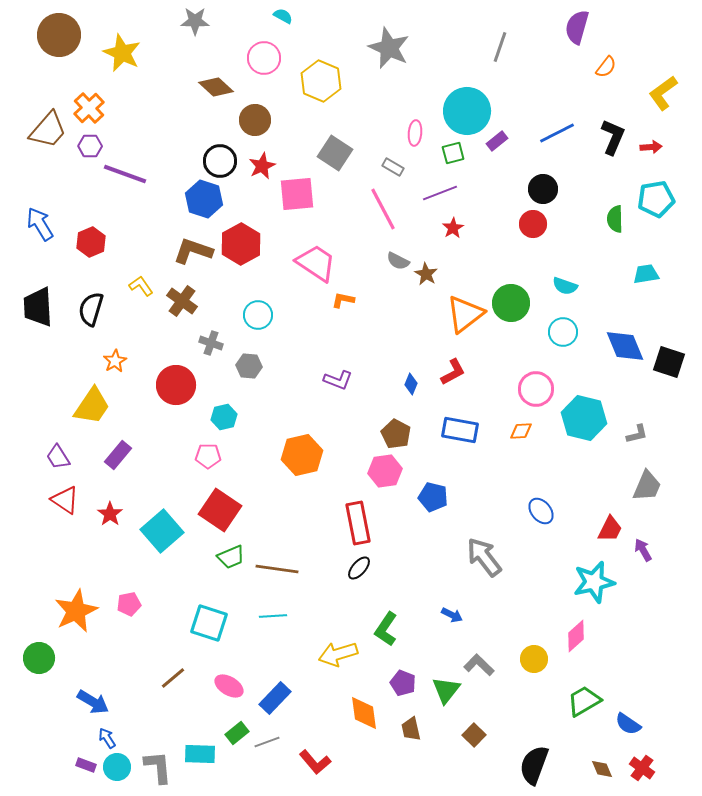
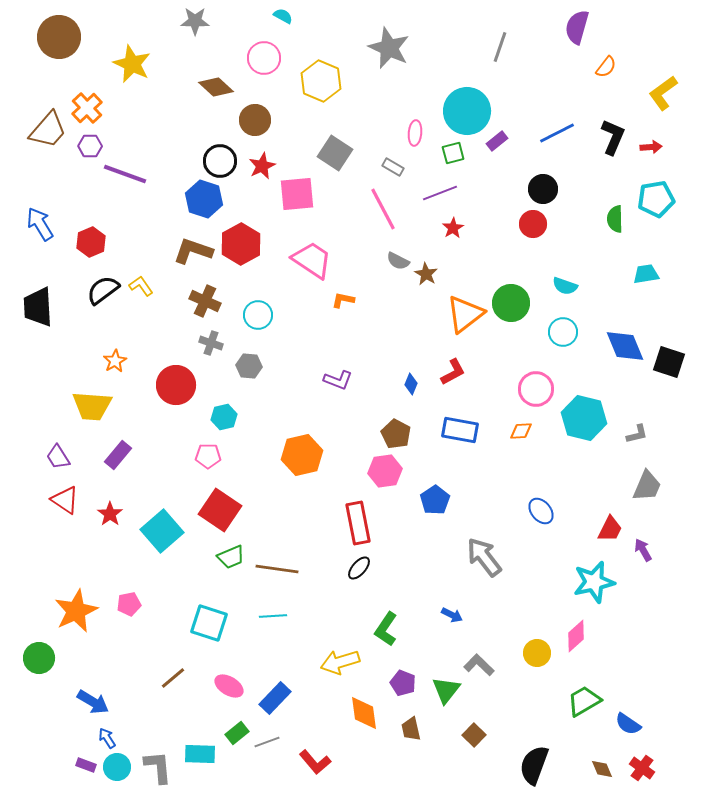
brown circle at (59, 35): moved 2 px down
yellow star at (122, 53): moved 10 px right, 11 px down
orange cross at (89, 108): moved 2 px left
pink trapezoid at (316, 263): moved 4 px left, 3 px up
brown cross at (182, 301): moved 23 px right; rotated 12 degrees counterclockwise
black semicircle at (91, 309): moved 12 px right, 19 px up; rotated 36 degrees clockwise
yellow trapezoid at (92, 406): rotated 60 degrees clockwise
blue pentagon at (433, 497): moved 2 px right, 3 px down; rotated 24 degrees clockwise
yellow arrow at (338, 654): moved 2 px right, 8 px down
yellow circle at (534, 659): moved 3 px right, 6 px up
